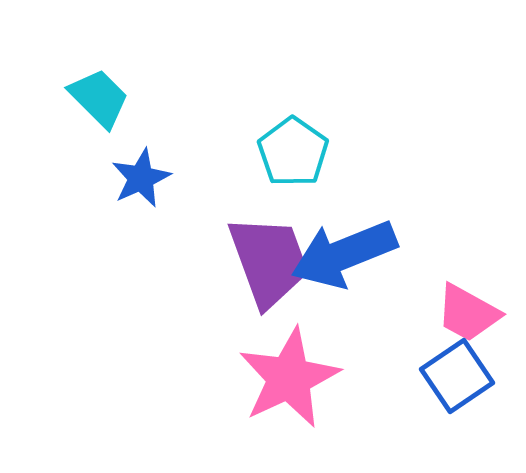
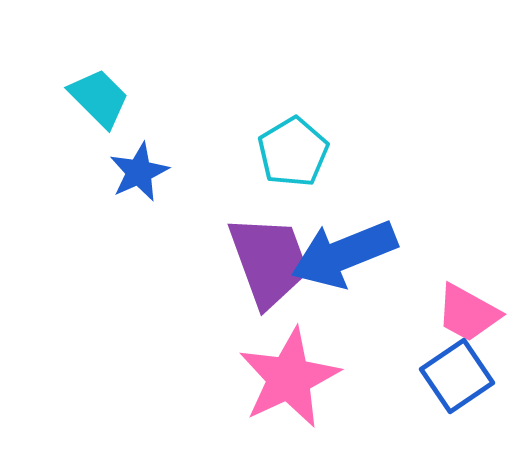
cyan pentagon: rotated 6 degrees clockwise
blue star: moved 2 px left, 6 px up
